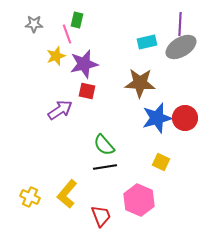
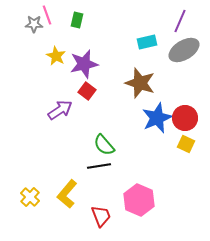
purple line: moved 3 px up; rotated 20 degrees clockwise
pink line: moved 20 px left, 19 px up
gray ellipse: moved 3 px right, 3 px down
yellow star: rotated 24 degrees counterclockwise
brown star: rotated 16 degrees clockwise
red square: rotated 24 degrees clockwise
blue star: rotated 8 degrees counterclockwise
yellow square: moved 25 px right, 18 px up
black line: moved 6 px left, 1 px up
yellow cross: rotated 18 degrees clockwise
